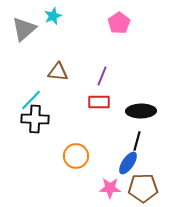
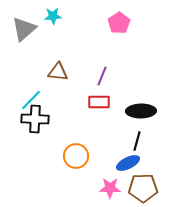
cyan star: rotated 18 degrees clockwise
blue ellipse: rotated 30 degrees clockwise
